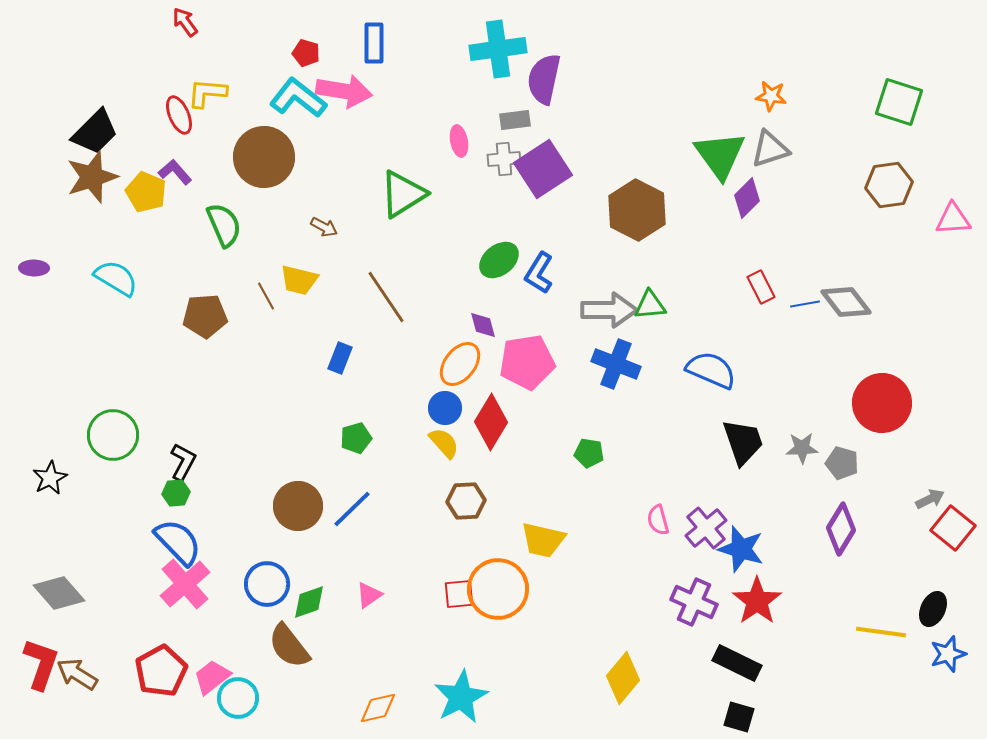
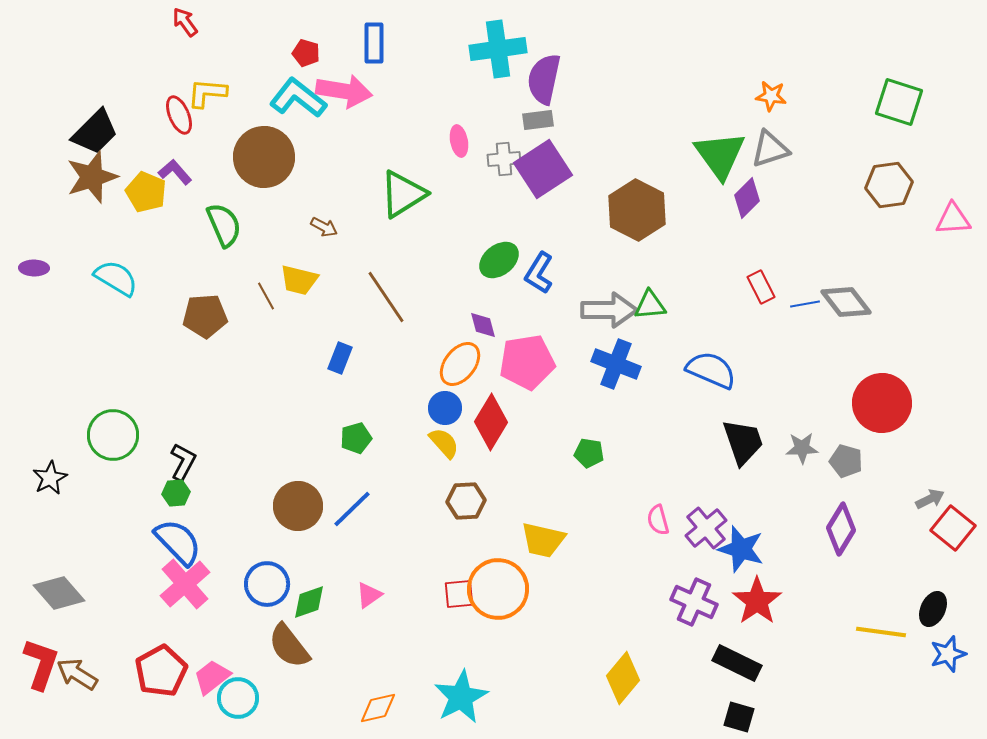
gray rectangle at (515, 120): moved 23 px right
gray pentagon at (842, 463): moved 4 px right, 2 px up
